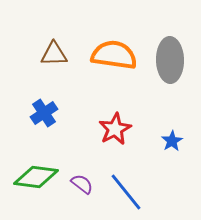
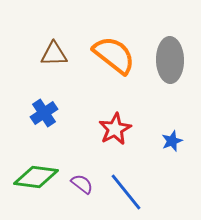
orange semicircle: rotated 30 degrees clockwise
blue star: rotated 10 degrees clockwise
